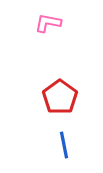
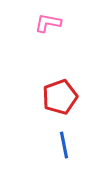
red pentagon: rotated 16 degrees clockwise
